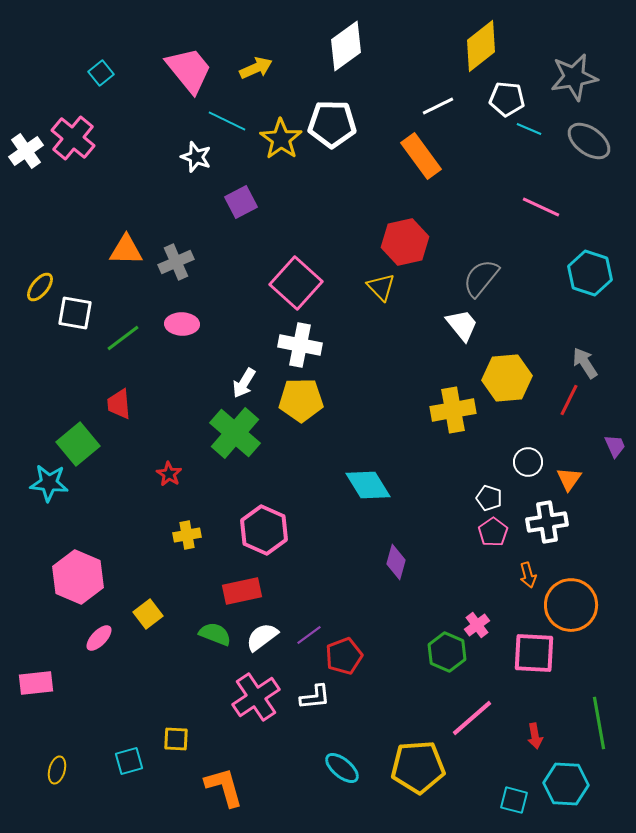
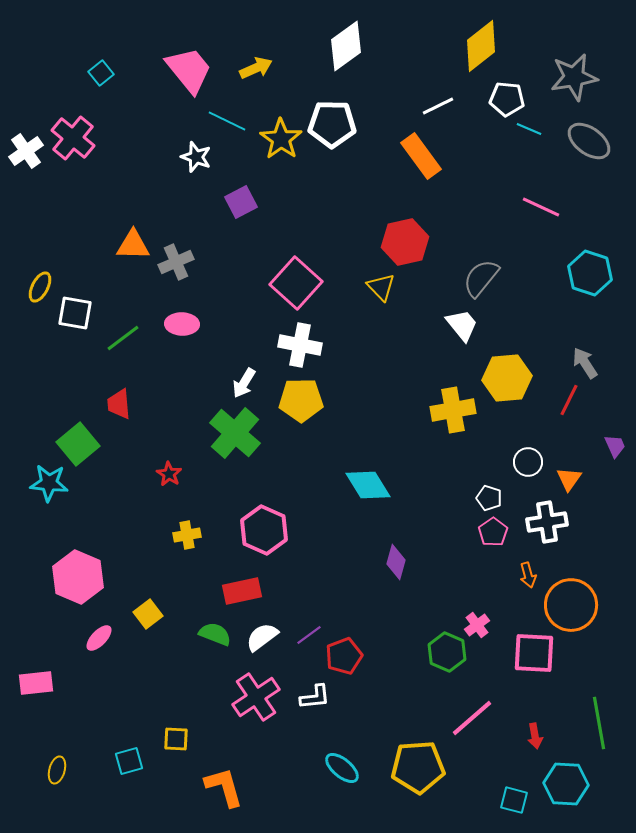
orange triangle at (126, 250): moved 7 px right, 5 px up
yellow ellipse at (40, 287): rotated 12 degrees counterclockwise
